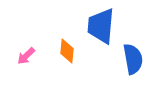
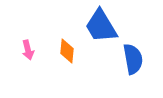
blue trapezoid: rotated 36 degrees counterclockwise
pink arrow: moved 2 px right, 6 px up; rotated 60 degrees counterclockwise
